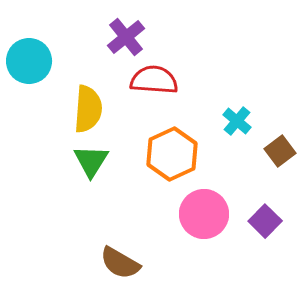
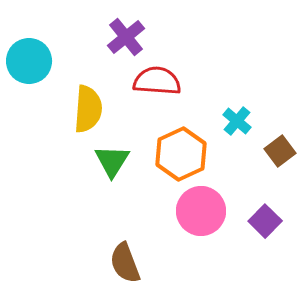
red semicircle: moved 3 px right, 1 px down
orange hexagon: moved 9 px right
green triangle: moved 21 px right
pink circle: moved 3 px left, 3 px up
brown semicircle: moved 5 px right; rotated 39 degrees clockwise
